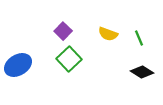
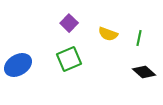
purple square: moved 6 px right, 8 px up
green line: rotated 35 degrees clockwise
green square: rotated 20 degrees clockwise
black diamond: moved 2 px right; rotated 10 degrees clockwise
